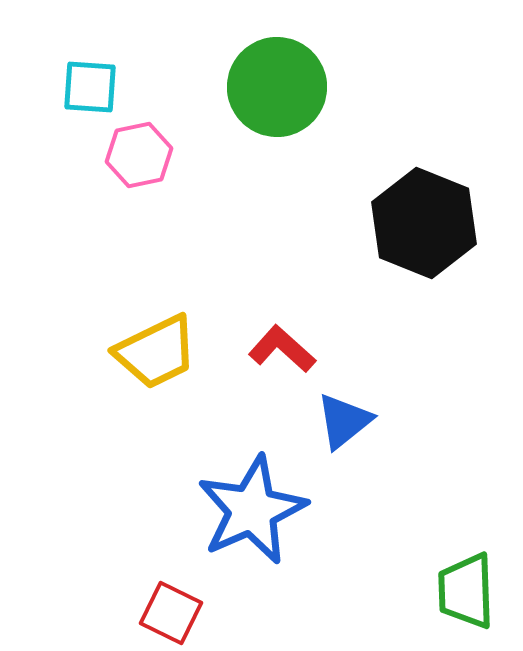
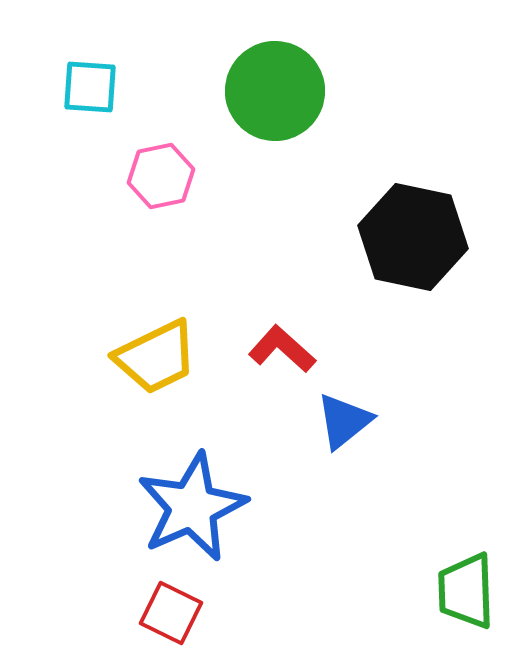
green circle: moved 2 px left, 4 px down
pink hexagon: moved 22 px right, 21 px down
black hexagon: moved 11 px left, 14 px down; rotated 10 degrees counterclockwise
yellow trapezoid: moved 5 px down
blue star: moved 60 px left, 3 px up
